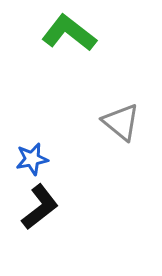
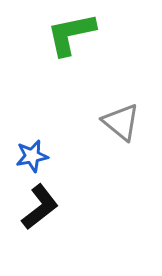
green L-shape: moved 2 px right, 1 px down; rotated 50 degrees counterclockwise
blue star: moved 3 px up
